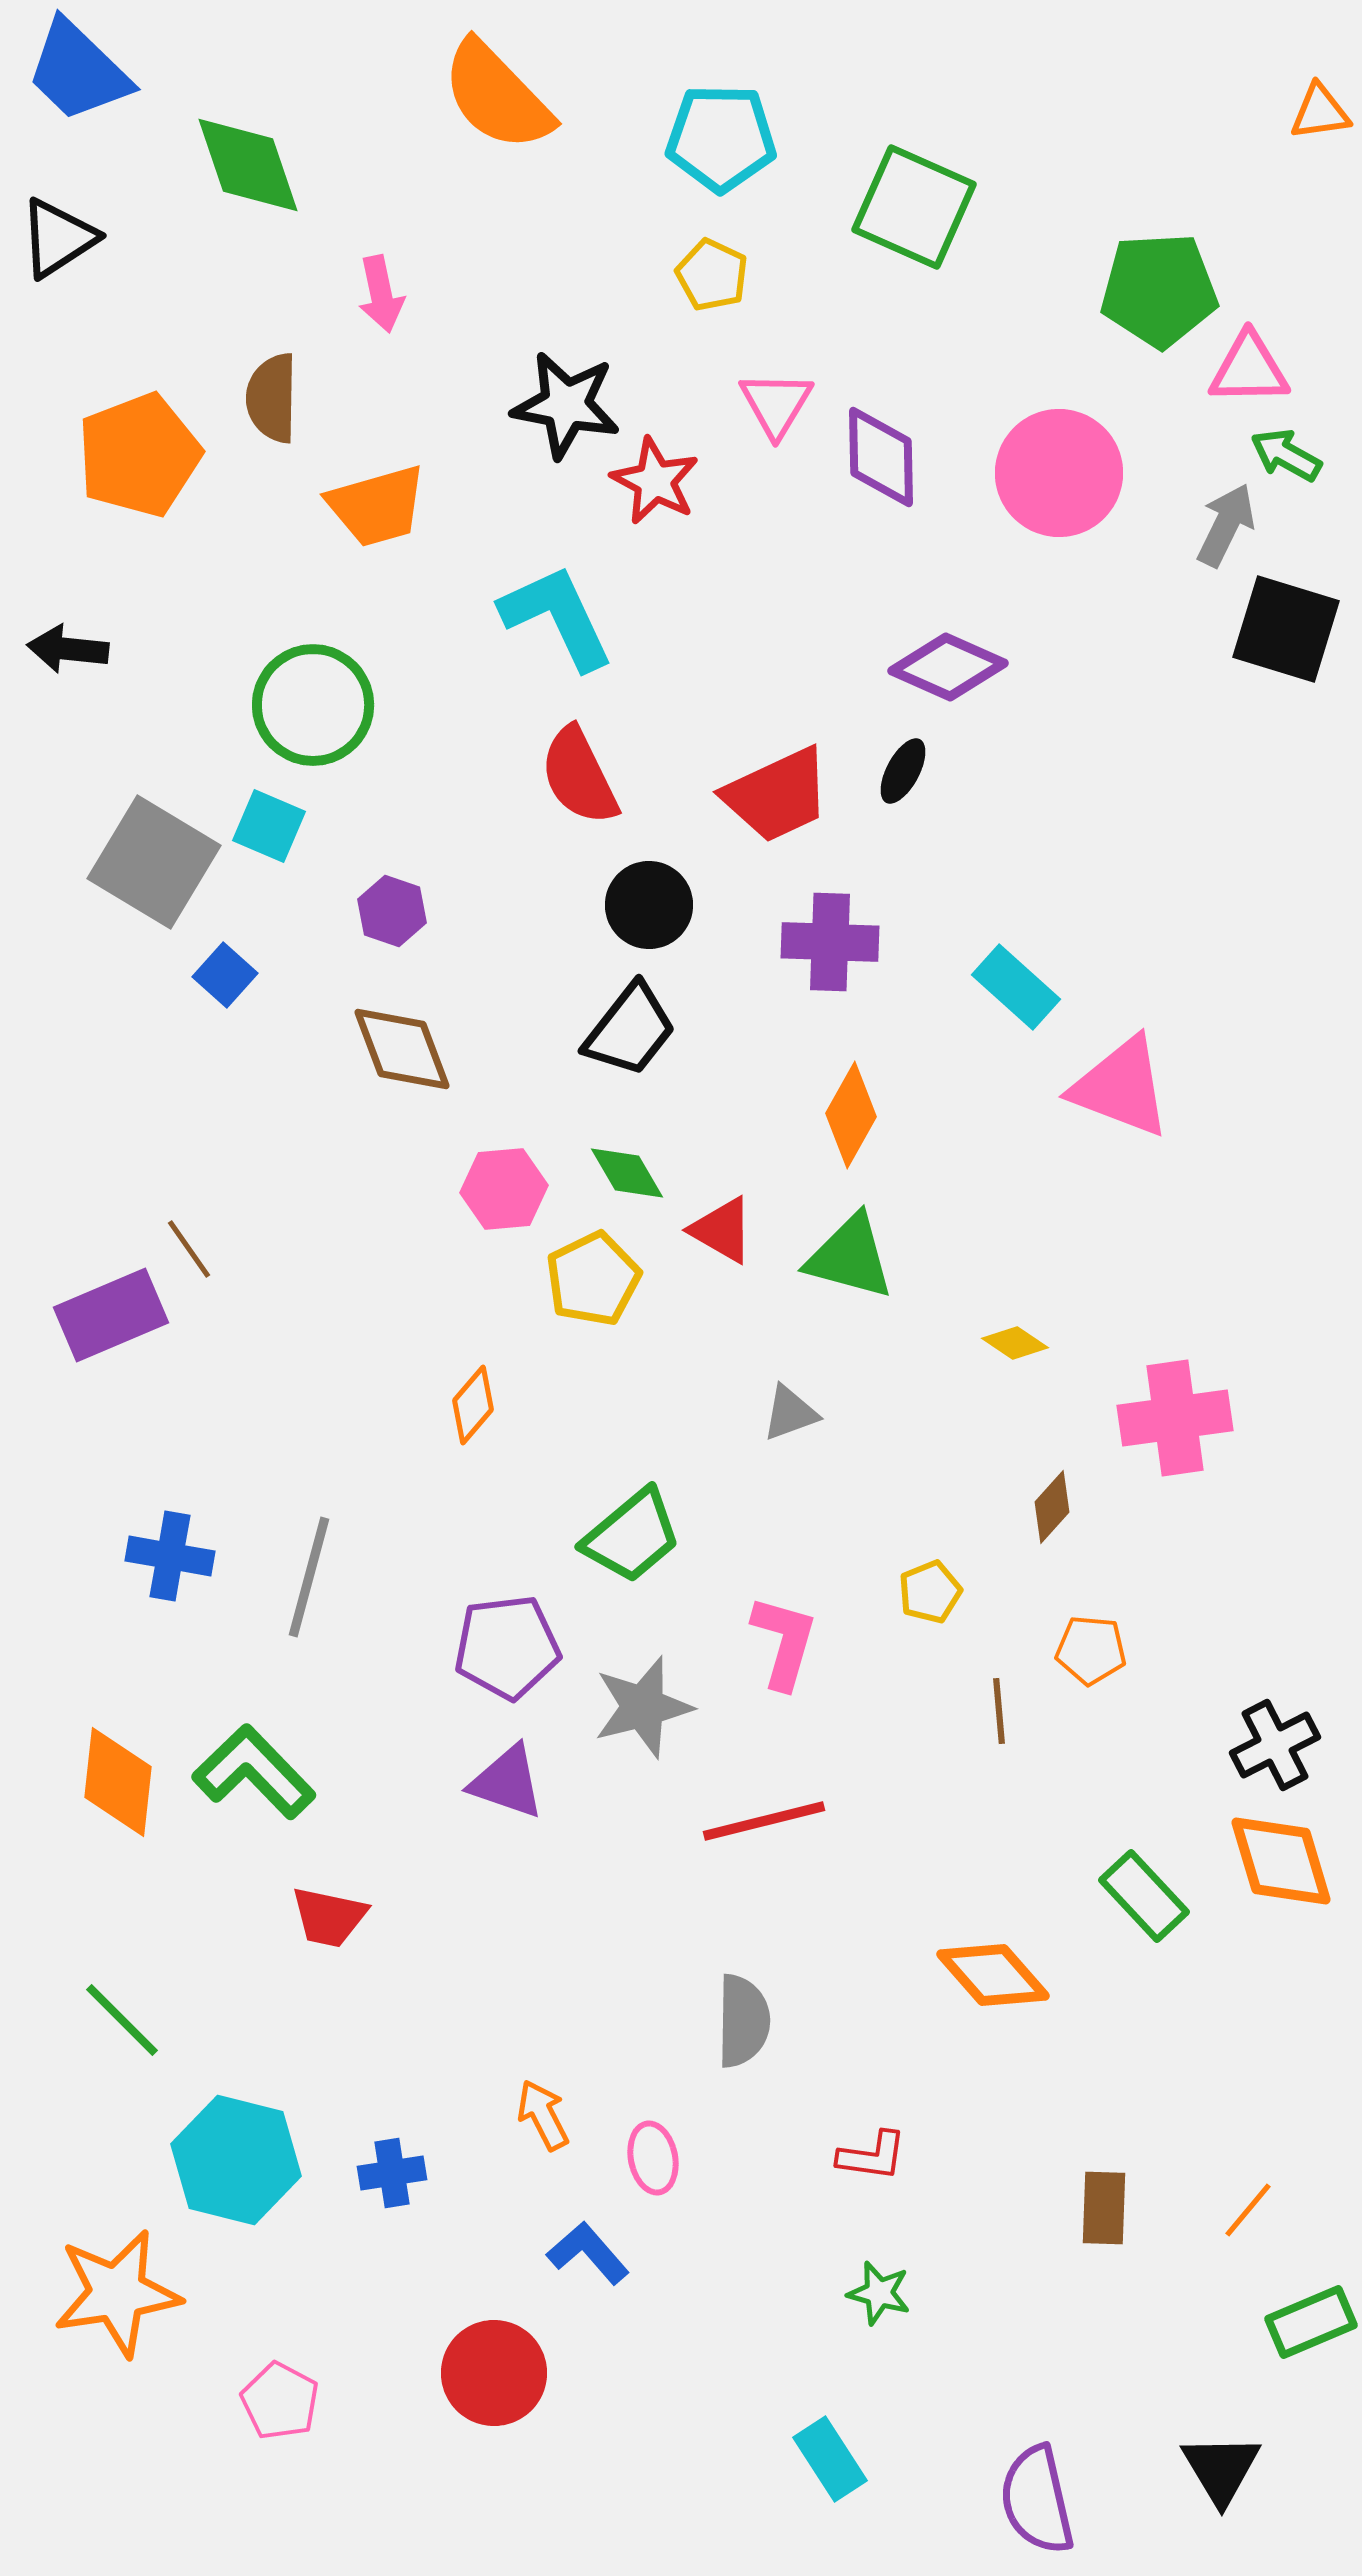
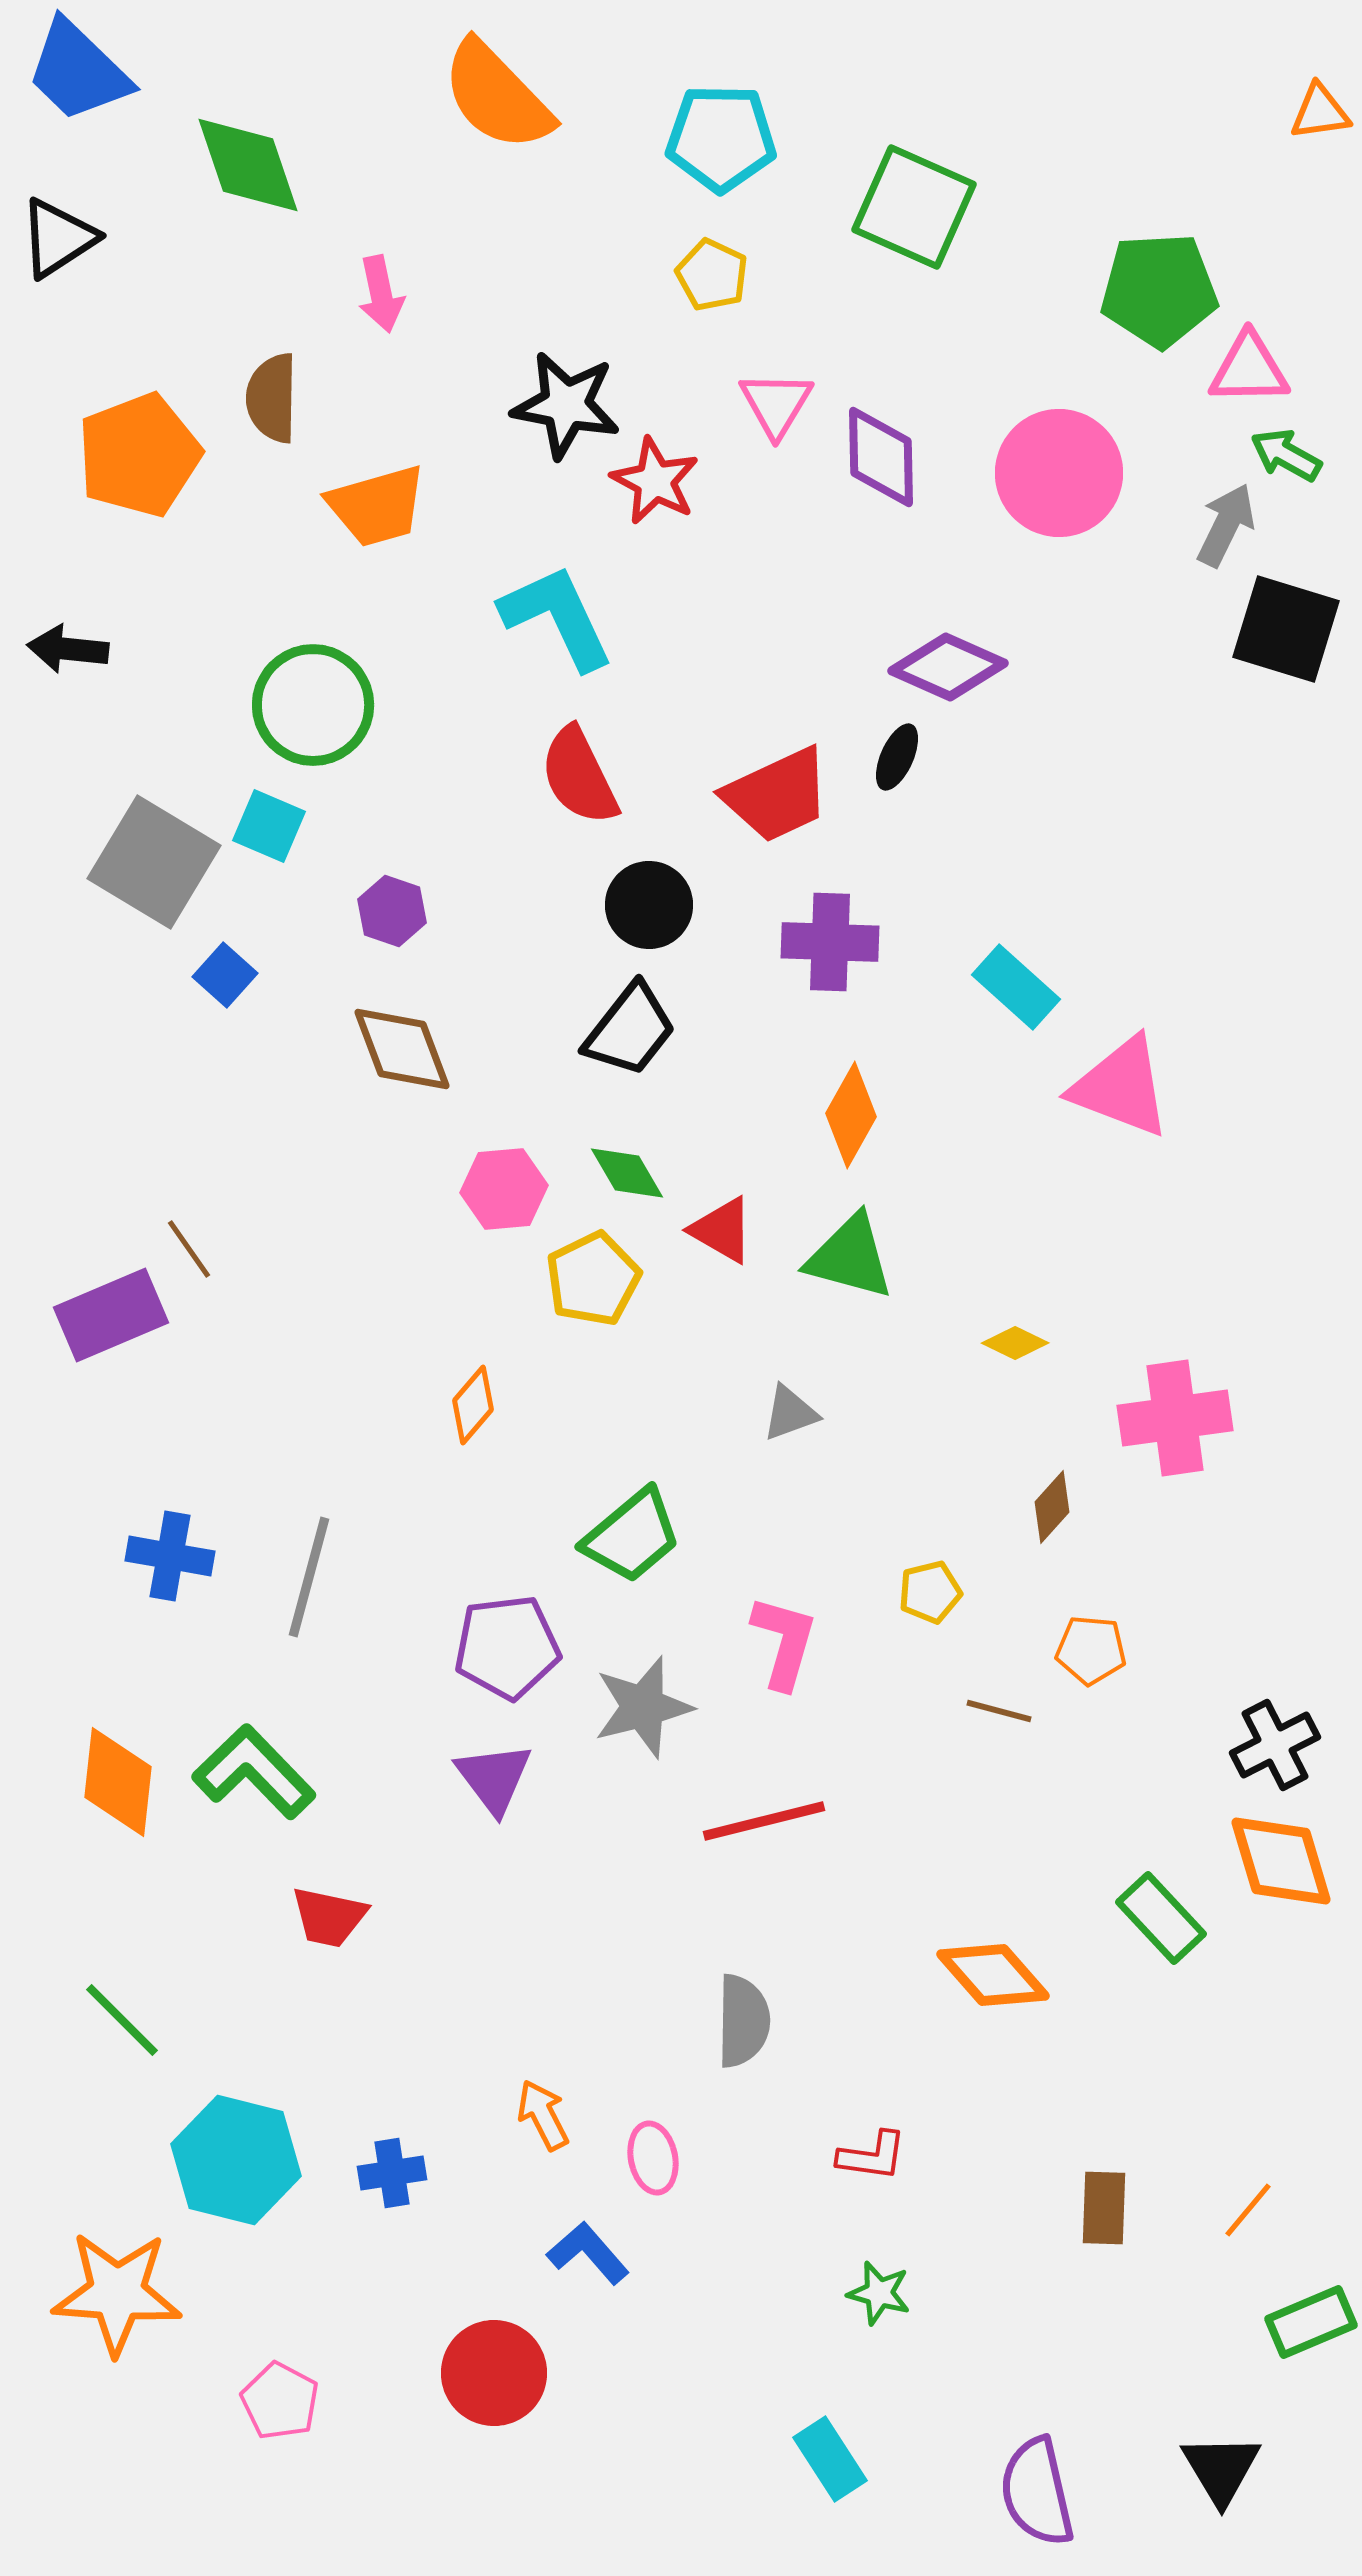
black ellipse at (903, 771): moved 6 px left, 14 px up; rotated 4 degrees counterclockwise
yellow diamond at (1015, 1343): rotated 8 degrees counterclockwise
yellow pentagon at (930, 1592): rotated 8 degrees clockwise
brown line at (999, 1711): rotated 70 degrees counterclockwise
purple triangle at (507, 1782): moved 13 px left, 4 px up; rotated 34 degrees clockwise
green rectangle at (1144, 1896): moved 17 px right, 22 px down
orange star at (117, 2293): rotated 13 degrees clockwise
purple semicircle at (1037, 2500): moved 8 px up
